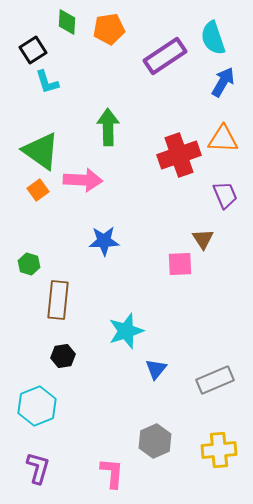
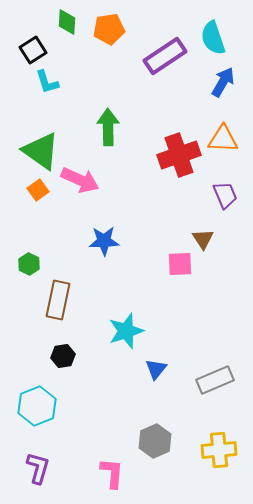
pink arrow: moved 3 px left; rotated 21 degrees clockwise
green hexagon: rotated 10 degrees clockwise
brown rectangle: rotated 6 degrees clockwise
